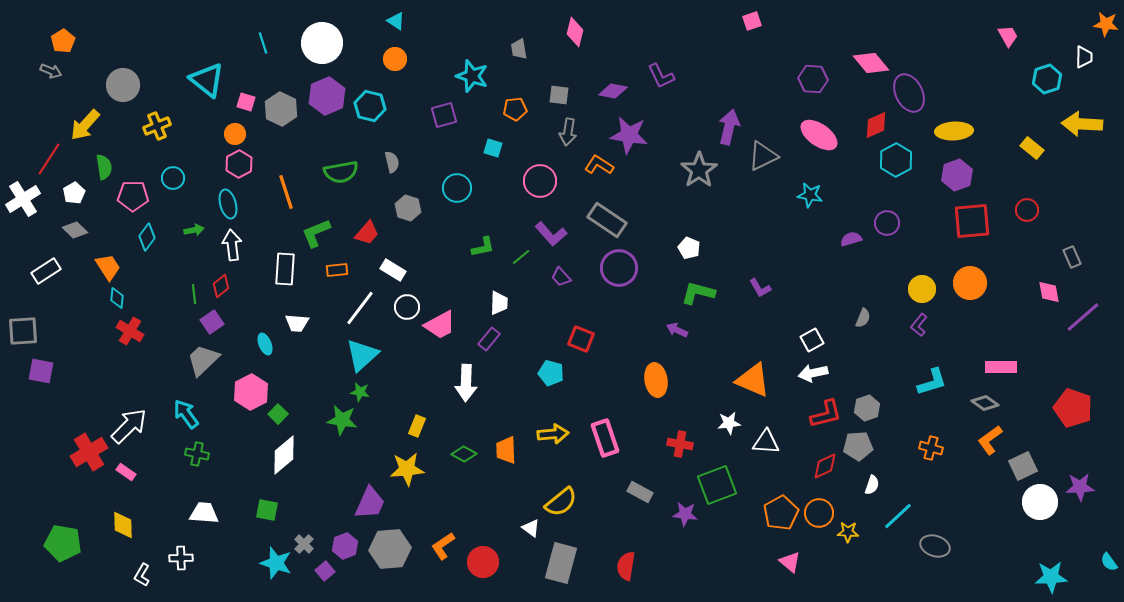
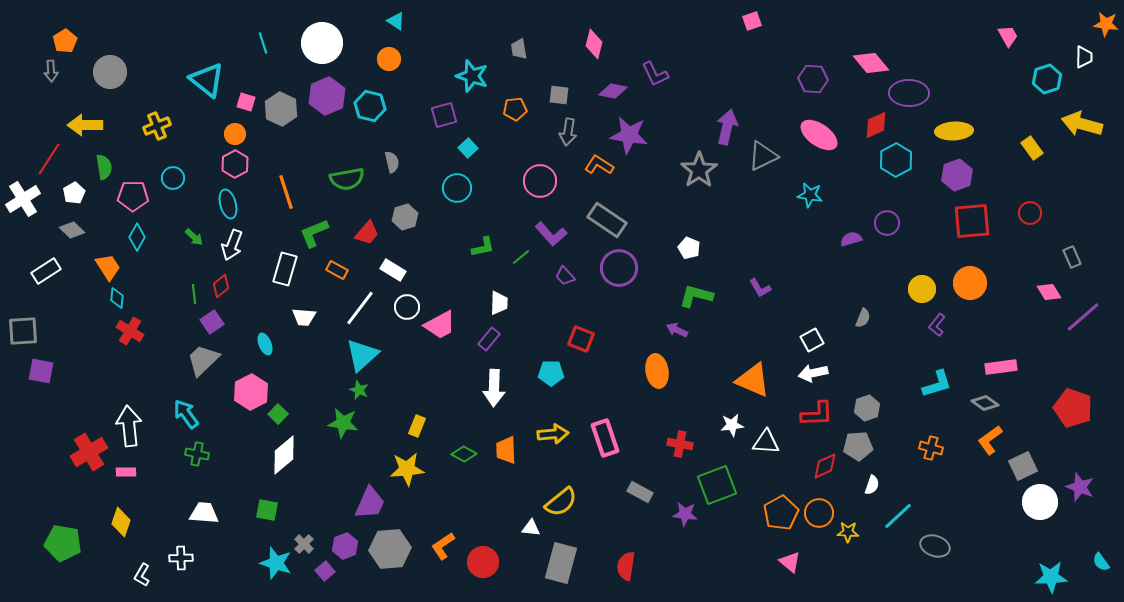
pink diamond at (575, 32): moved 19 px right, 12 px down
orange pentagon at (63, 41): moved 2 px right
orange circle at (395, 59): moved 6 px left
gray arrow at (51, 71): rotated 65 degrees clockwise
purple L-shape at (661, 76): moved 6 px left, 2 px up
gray circle at (123, 85): moved 13 px left, 13 px up
purple ellipse at (909, 93): rotated 63 degrees counterclockwise
yellow arrow at (1082, 124): rotated 12 degrees clockwise
yellow arrow at (85, 125): rotated 48 degrees clockwise
purple arrow at (729, 127): moved 2 px left
cyan square at (493, 148): moved 25 px left; rotated 30 degrees clockwise
yellow rectangle at (1032, 148): rotated 15 degrees clockwise
pink hexagon at (239, 164): moved 4 px left
green semicircle at (341, 172): moved 6 px right, 7 px down
gray hexagon at (408, 208): moved 3 px left, 9 px down; rotated 25 degrees clockwise
red circle at (1027, 210): moved 3 px right, 3 px down
gray diamond at (75, 230): moved 3 px left
green arrow at (194, 230): moved 7 px down; rotated 54 degrees clockwise
green L-shape at (316, 233): moved 2 px left
cyan diamond at (147, 237): moved 10 px left; rotated 8 degrees counterclockwise
white arrow at (232, 245): rotated 152 degrees counterclockwise
white rectangle at (285, 269): rotated 12 degrees clockwise
orange rectangle at (337, 270): rotated 35 degrees clockwise
purple trapezoid at (561, 277): moved 4 px right, 1 px up
pink diamond at (1049, 292): rotated 20 degrees counterclockwise
green L-shape at (698, 293): moved 2 px left, 3 px down
white trapezoid at (297, 323): moved 7 px right, 6 px up
purple L-shape at (919, 325): moved 18 px right
pink rectangle at (1001, 367): rotated 8 degrees counterclockwise
cyan pentagon at (551, 373): rotated 15 degrees counterclockwise
orange ellipse at (656, 380): moved 1 px right, 9 px up
cyan L-shape at (932, 382): moved 5 px right, 2 px down
white arrow at (466, 383): moved 28 px right, 5 px down
green star at (360, 392): moved 1 px left, 2 px up; rotated 12 degrees clockwise
red L-shape at (826, 414): moved 9 px left; rotated 12 degrees clockwise
green star at (342, 420): moved 1 px right, 3 px down
white star at (729, 423): moved 3 px right, 2 px down
white arrow at (129, 426): rotated 51 degrees counterclockwise
pink rectangle at (126, 472): rotated 36 degrees counterclockwise
purple star at (1080, 487): rotated 24 degrees clockwise
yellow diamond at (123, 525): moved 2 px left, 3 px up; rotated 20 degrees clockwise
white triangle at (531, 528): rotated 30 degrees counterclockwise
cyan semicircle at (1109, 562): moved 8 px left
